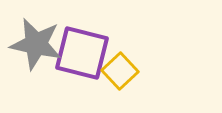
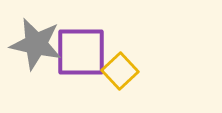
purple square: moved 1 px left, 1 px up; rotated 14 degrees counterclockwise
